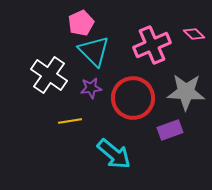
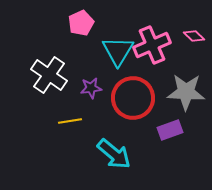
pink diamond: moved 2 px down
cyan triangle: moved 24 px right; rotated 16 degrees clockwise
